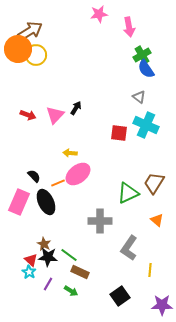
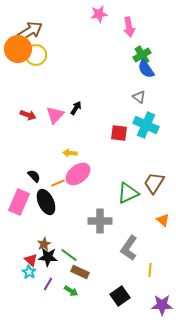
orange triangle: moved 6 px right
brown star: rotated 16 degrees clockwise
